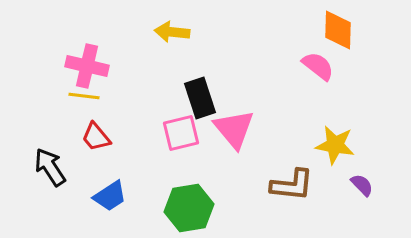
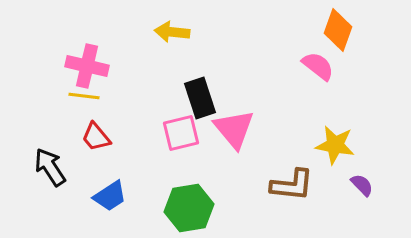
orange diamond: rotated 18 degrees clockwise
